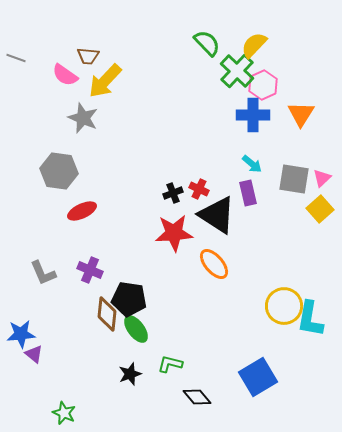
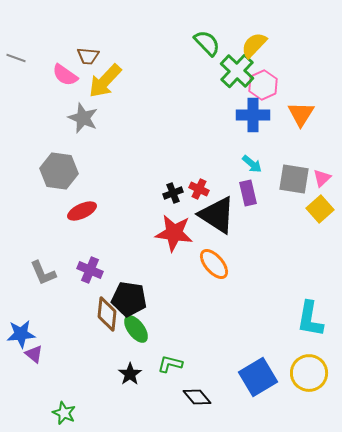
red star: rotated 12 degrees clockwise
yellow circle: moved 25 px right, 67 px down
black star: rotated 15 degrees counterclockwise
